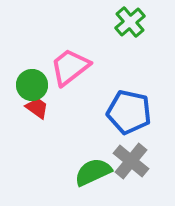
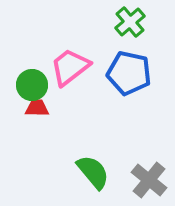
red trapezoid: rotated 35 degrees counterclockwise
blue pentagon: moved 39 px up
gray cross: moved 18 px right, 19 px down
green semicircle: rotated 75 degrees clockwise
